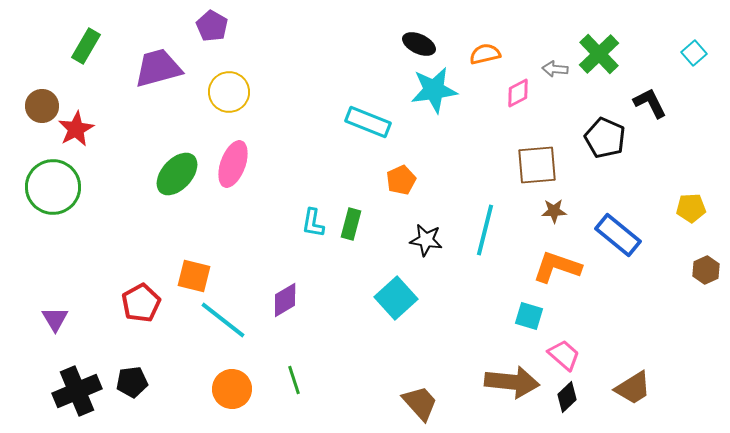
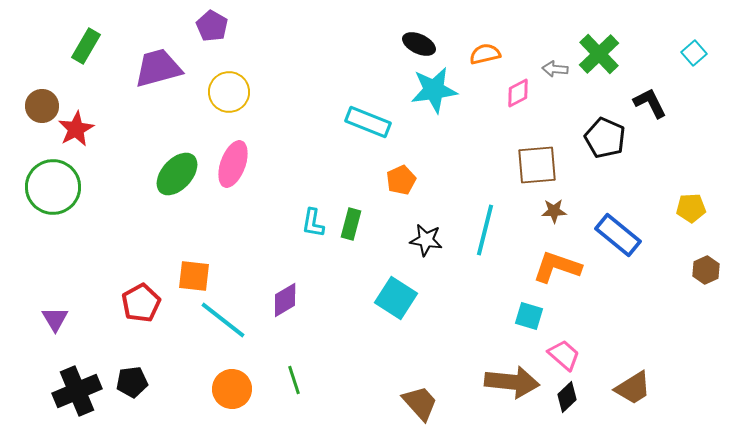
orange square at (194, 276): rotated 8 degrees counterclockwise
cyan square at (396, 298): rotated 15 degrees counterclockwise
